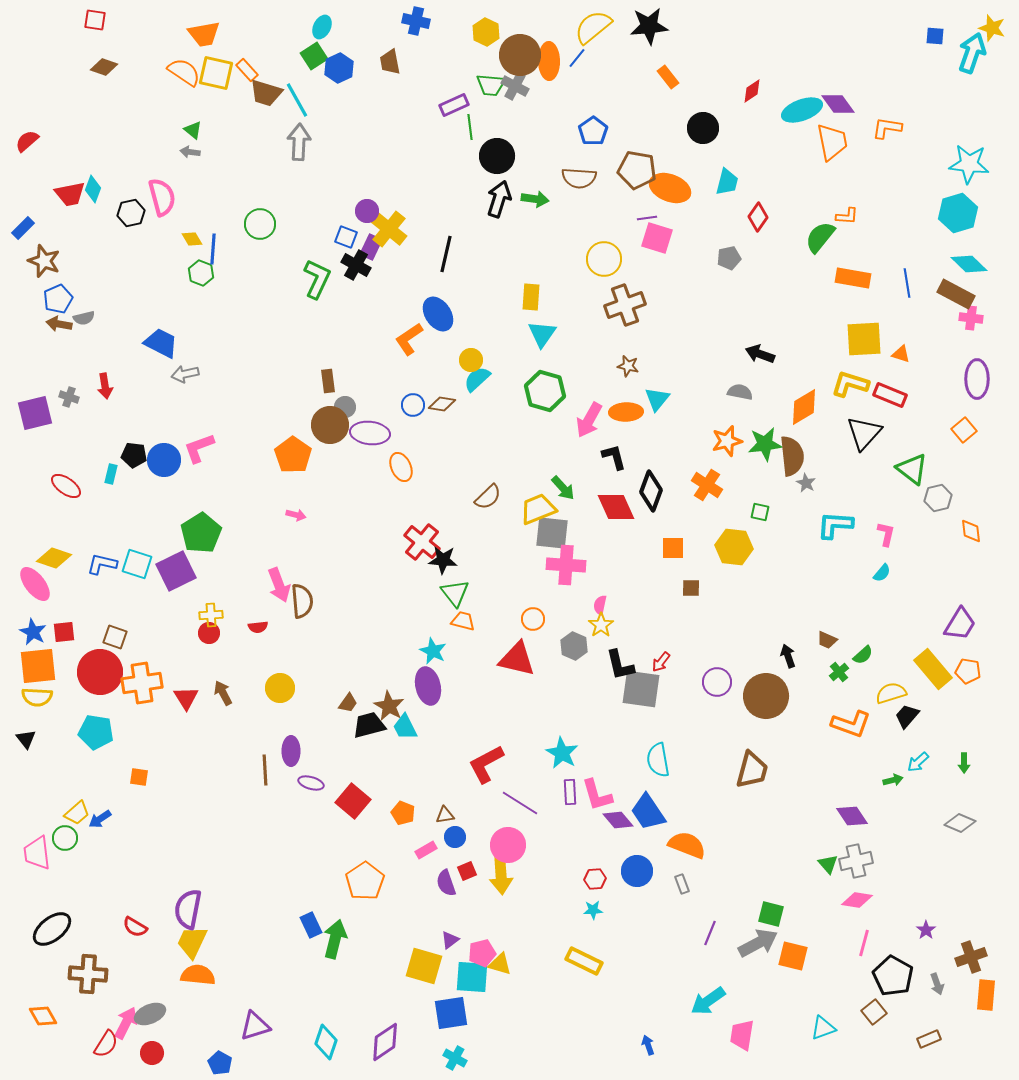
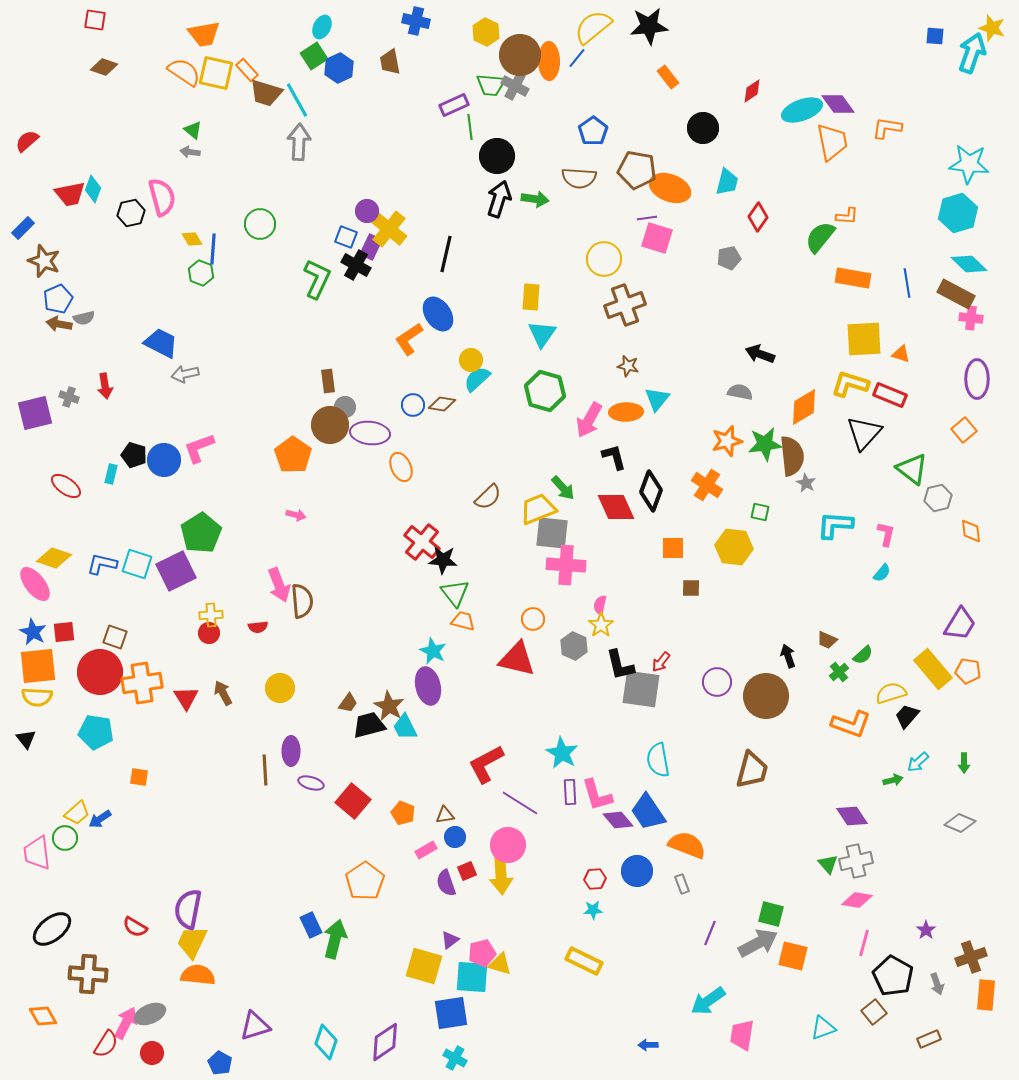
black pentagon at (134, 455): rotated 10 degrees clockwise
blue arrow at (648, 1045): rotated 72 degrees counterclockwise
